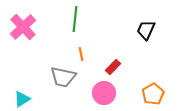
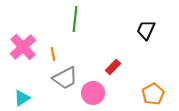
pink cross: moved 20 px down
orange line: moved 28 px left
gray trapezoid: moved 2 px right, 1 px down; rotated 40 degrees counterclockwise
pink circle: moved 11 px left
cyan triangle: moved 1 px up
